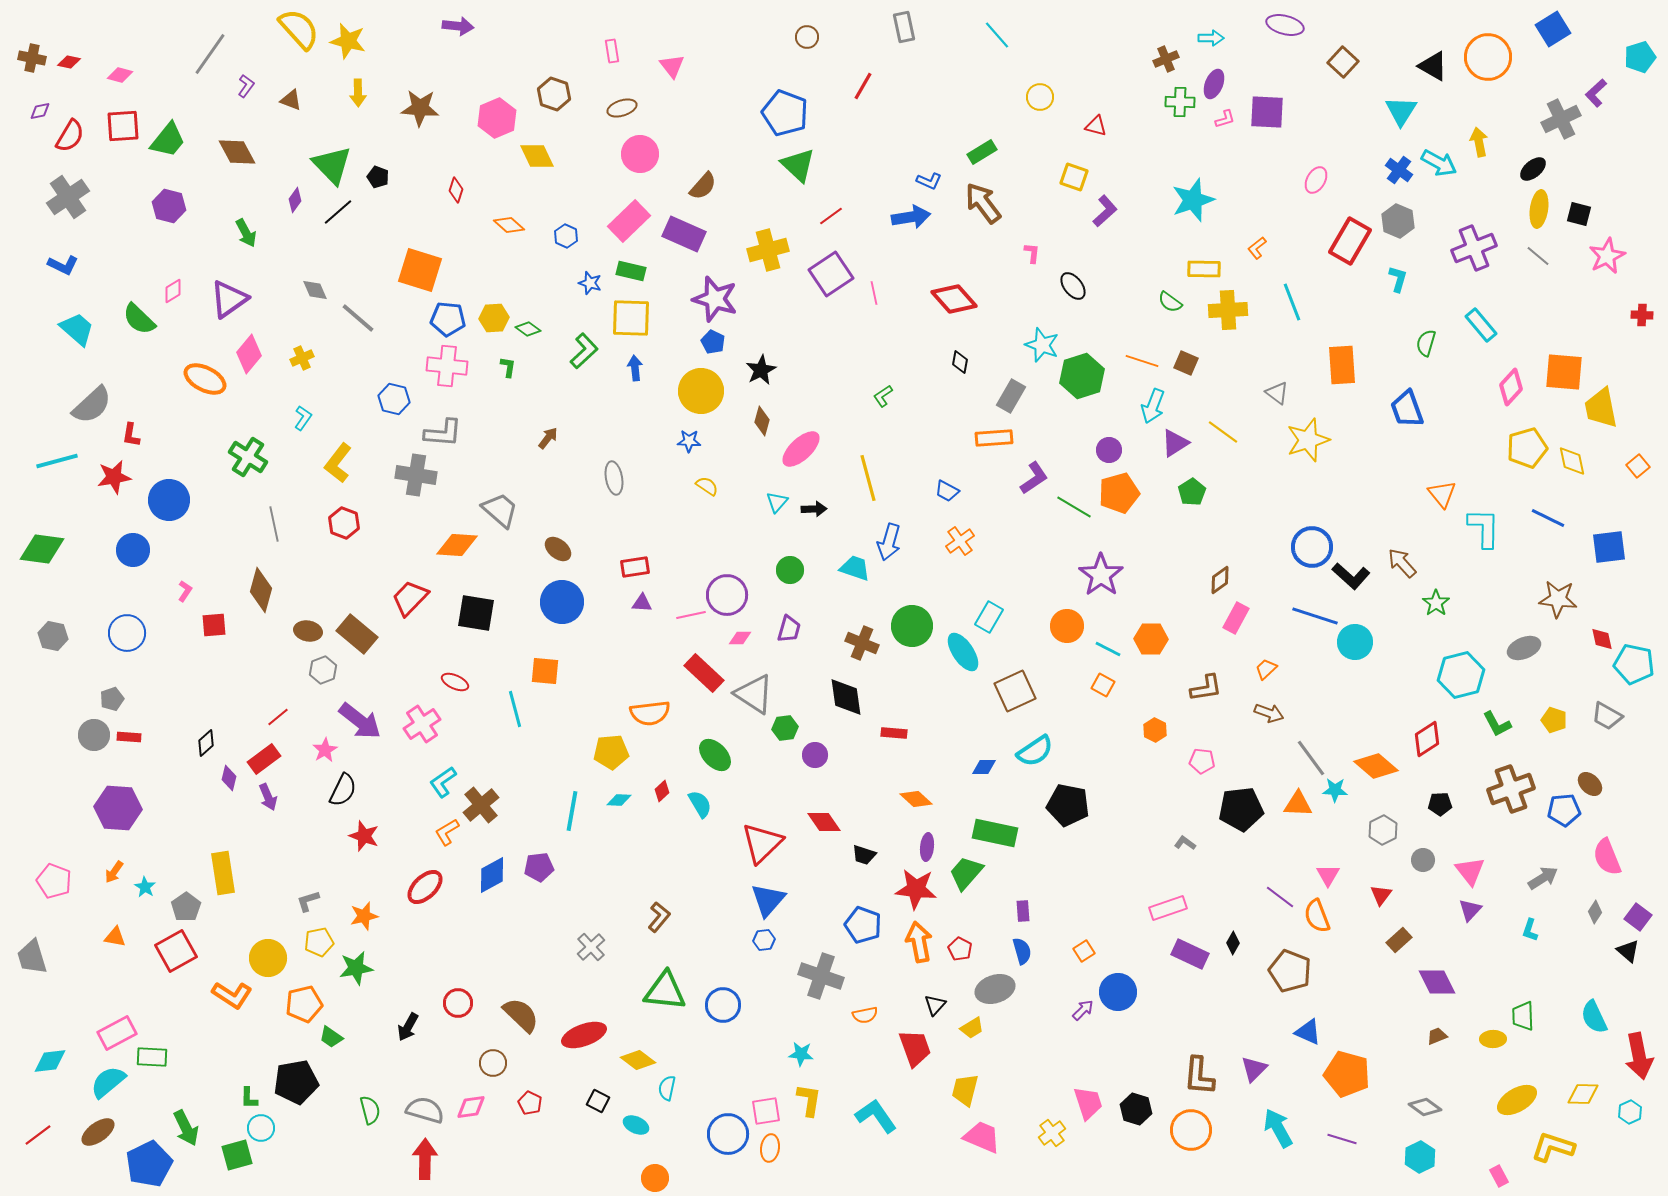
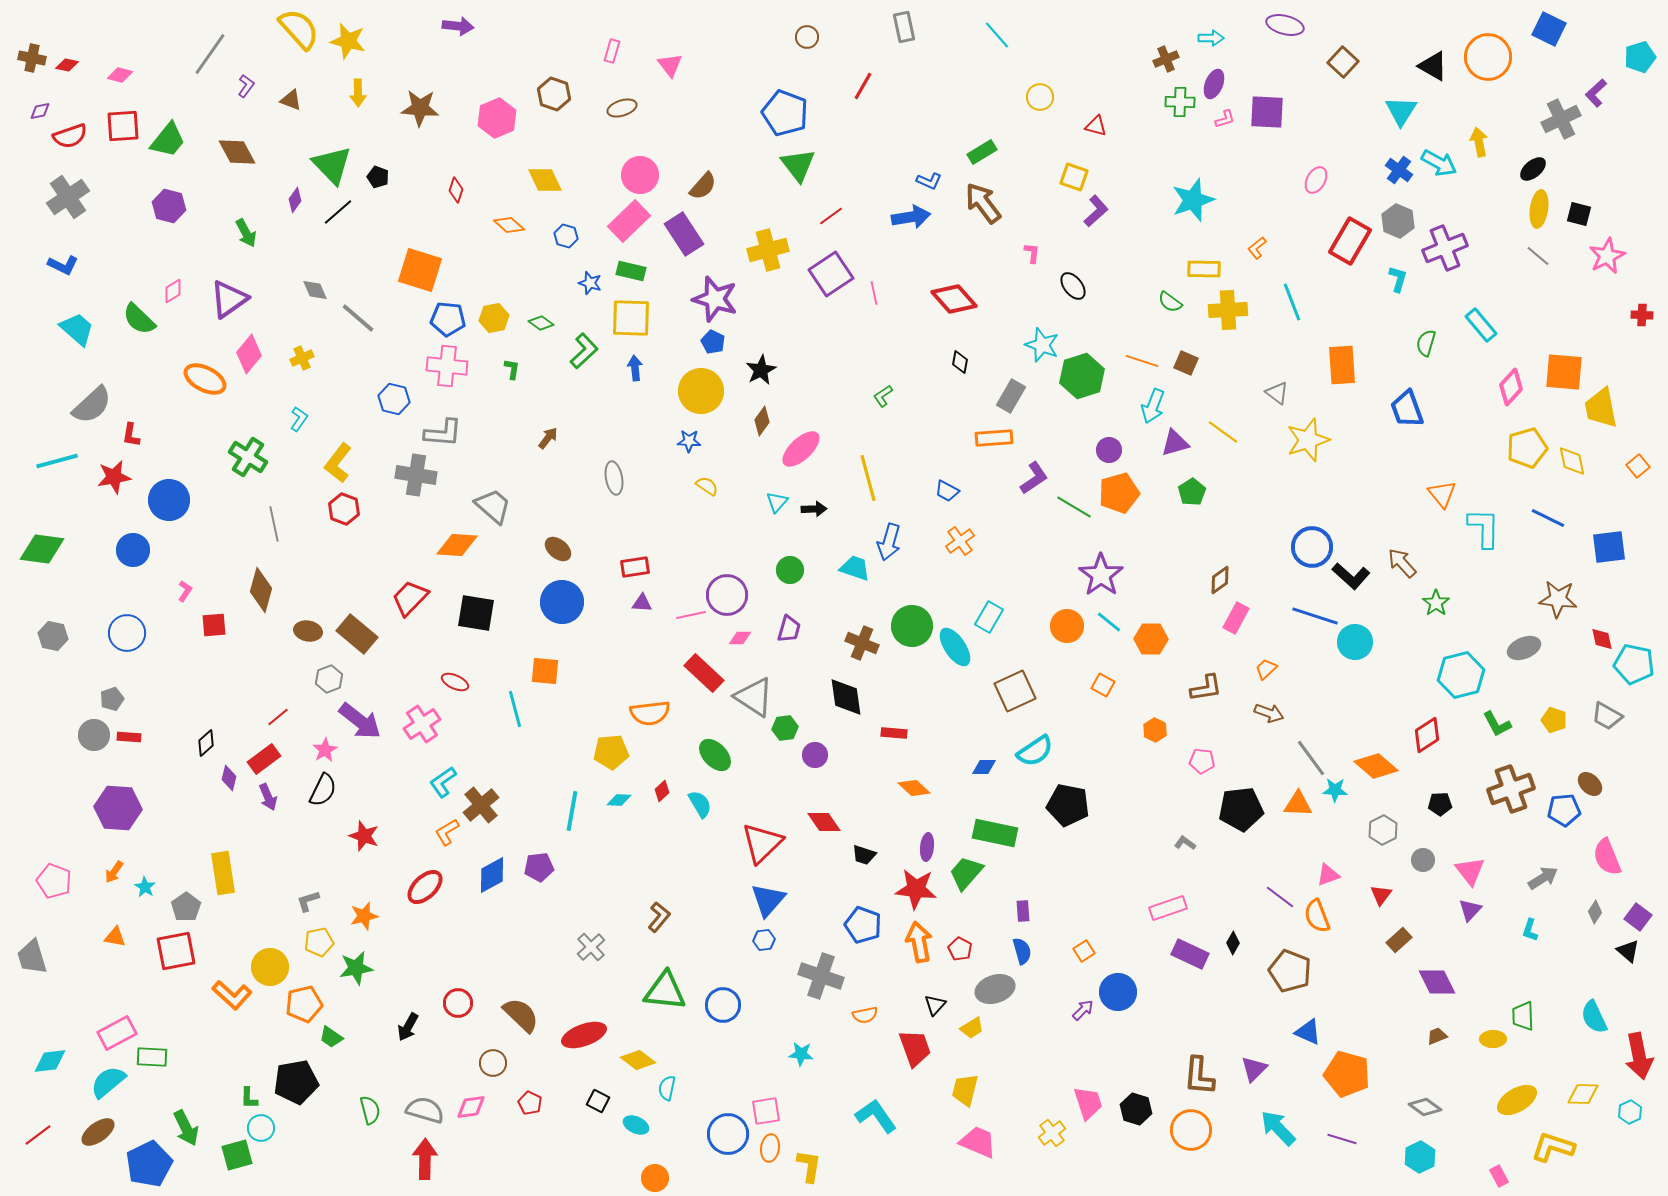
blue square at (1553, 29): moved 4 px left; rotated 32 degrees counterclockwise
pink rectangle at (612, 51): rotated 25 degrees clockwise
red diamond at (69, 62): moved 2 px left, 3 px down
pink triangle at (672, 66): moved 2 px left, 1 px up
red semicircle at (70, 136): rotated 40 degrees clockwise
pink circle at (640, 154): moved 21 px down
yellow diamond at (537, 156): moved 8 px right, 24 px down
green triangle at (798, 165): rotated 9 degrees clockwise
purple L-shape at (1105, 211): moved 9 px left
purple rectangle at (684, 234): rotated 33 degrees clockwise
blue hexagon at (566, 236): rotated 10 degrees counterclockwise
purple cross at (1474, 248): moved 29 px left
yellow hexagon at (494, 318): rotated 8 degrees counterclockwise
green diamond at (528, 329): moved 13 px right, 6 px up
green L-shape at (508, 367): moved 4 px right, 2 px down
cyan L-shape at (303, 418): moved 4 px left, 1 px down
brown diamond at (762, 421): rotated 20 degrees clockwise
purple triangle at (1175, 443): rotated 16 degrees clockwise
gray trapezoid at (500, 510): moved 7 px left, 4 px up
red hexagon at (344, 523): moved 14 px up
cyan line at (1108, 649): moved 1 px right, 27 px up; rotated 12 degrees clockwise
cyan ellipse at (963, 652): moved 8 px left, 5 px up
gray hexagon at (323, 670): moved 6 px right, 9 px down
gray triangle at (754, 694): moved 3 px down
red diamond at (1427, 739): moved 4 px up
black semicircle at (343, 790): moved 20 px left
orange diamond at (916, 799): moved 2 px left, 11 px up
pink triangle at (1328, 875): rotated 40 degrees clockwise
red square at (176, 951): rotated 18 degrees clockwise
yellow circle at (268, 958): moved 2 px right, 9 px down
orange L-shape at (232, 995): rotated 9 degrees clockwise
yellow L-shape at (809, 1100): moved 66 px down
cyan arrow at (1278, 1128): rotated 15 degrees counterclockwise
pink trapezoid at (982, 1137): moved 4 px left, 5 px down
